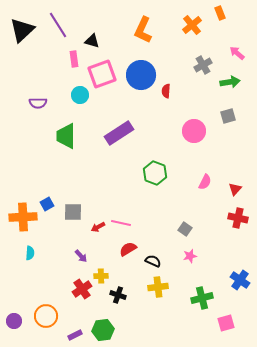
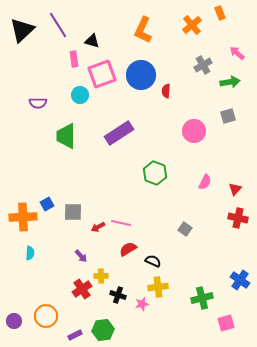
pink star at (190, 256): moved 48 px left, 48 px down
